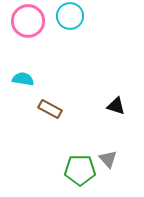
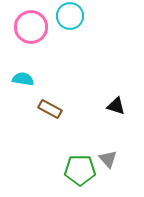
pink circle: moved 3 px right, 6 px down
